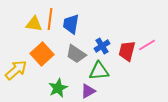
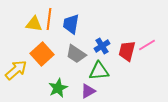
orange line: moved 1 px left
